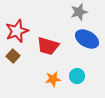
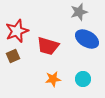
brown square: rotated 24 degrees clockwise
cyan circle: moved 6 px right, 3 px down
